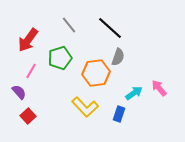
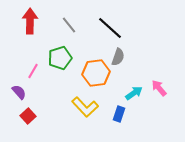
red arrow: moved 2 px right, 19 px up; rotated 145 degrees clockwise
pink line: moved 2 px right
